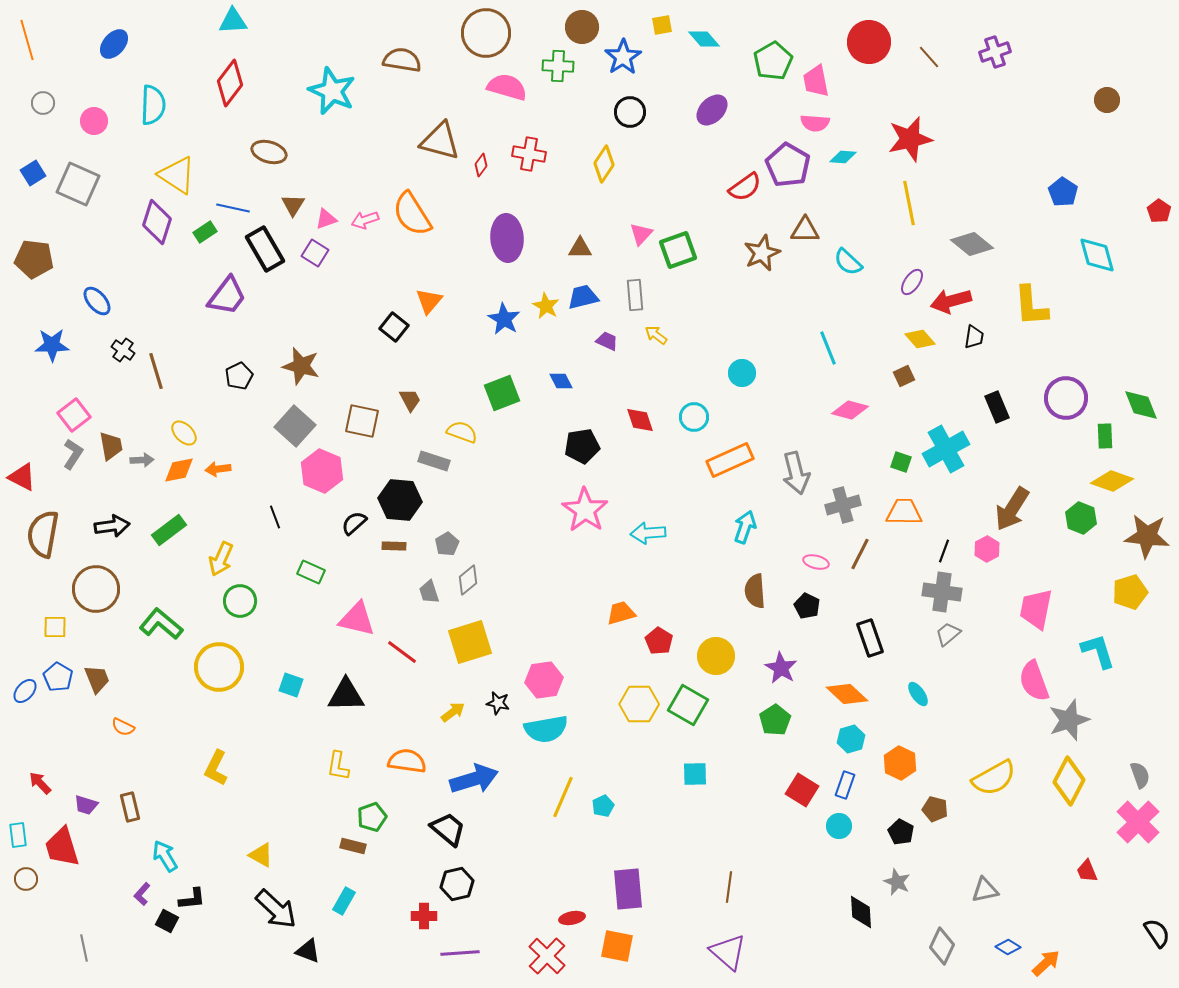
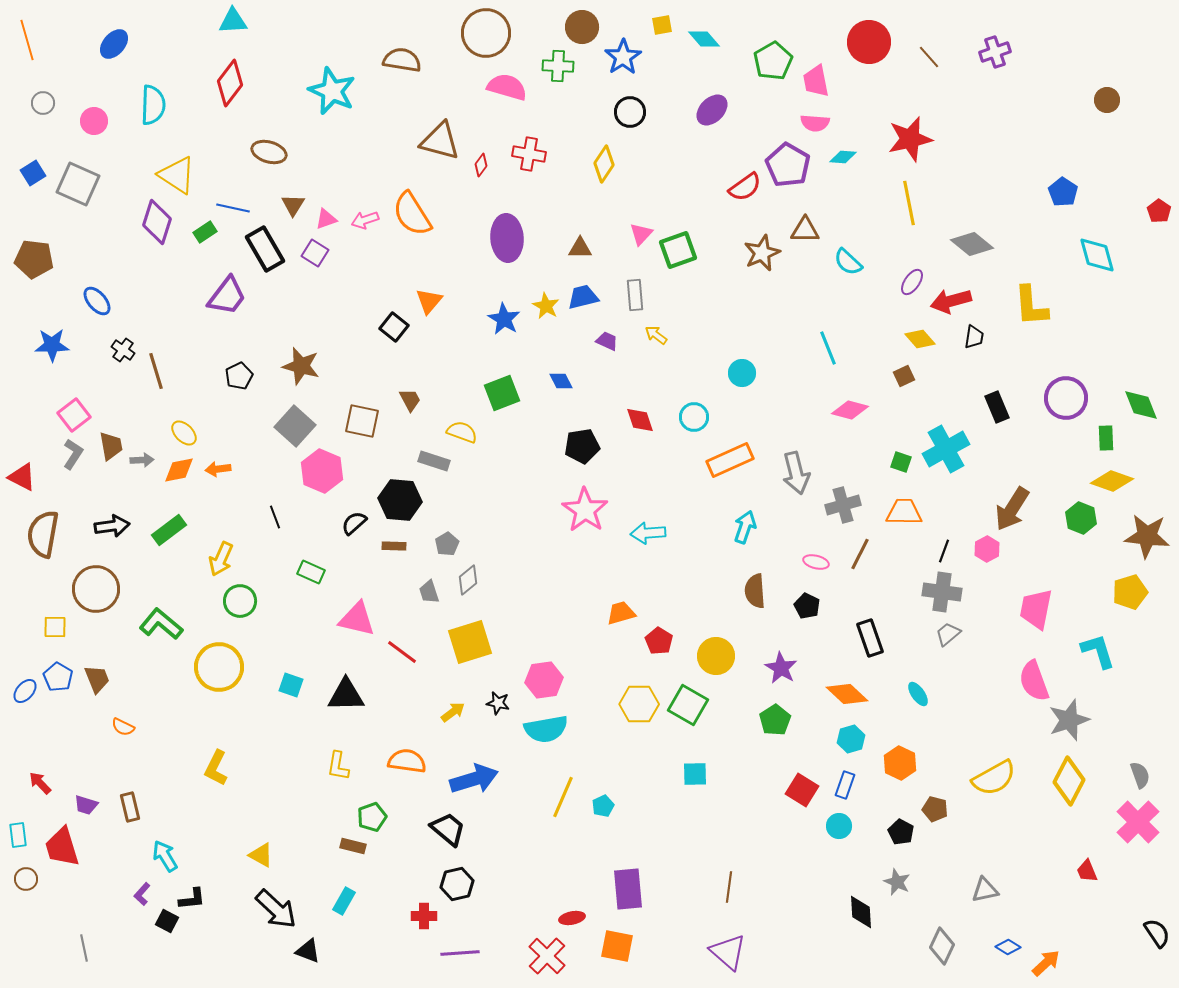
green rectangle at (1105, 436): moved 1 px right, 2 px down
